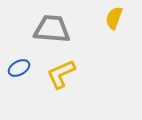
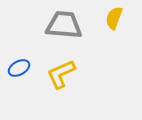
gray trapezoid: moved 12 px right, 4 px up
